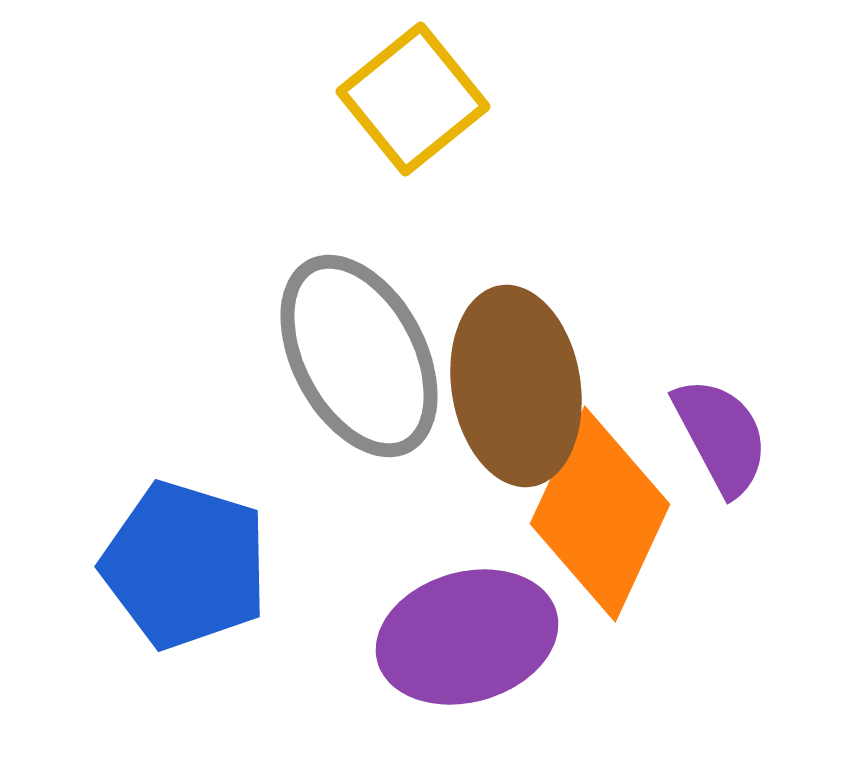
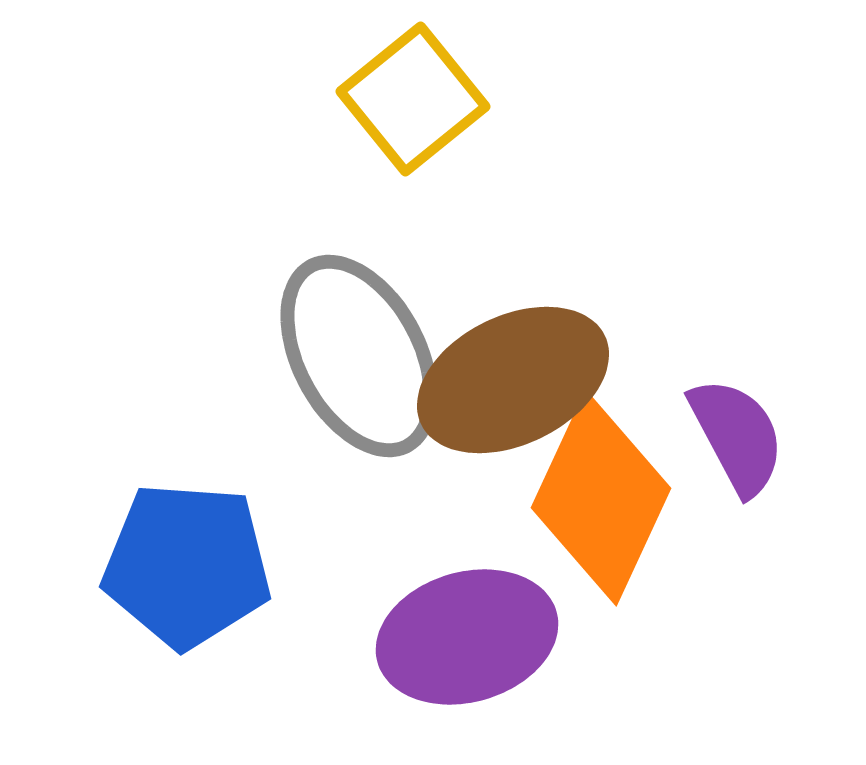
brown ellipse: moved 3 px left, 6 px up; rotated 73 degrees clockwise
purple semicircle: moved 16 px right
orange diamond: moved 1 px right, 16 px up
blue pentagon: moved 2 px right; rotated 13 degrees counterclockwise
